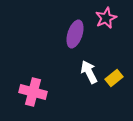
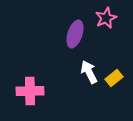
pink cross: moved 3 px left, 1 px up; rotated 16 degrees counterclockwise
